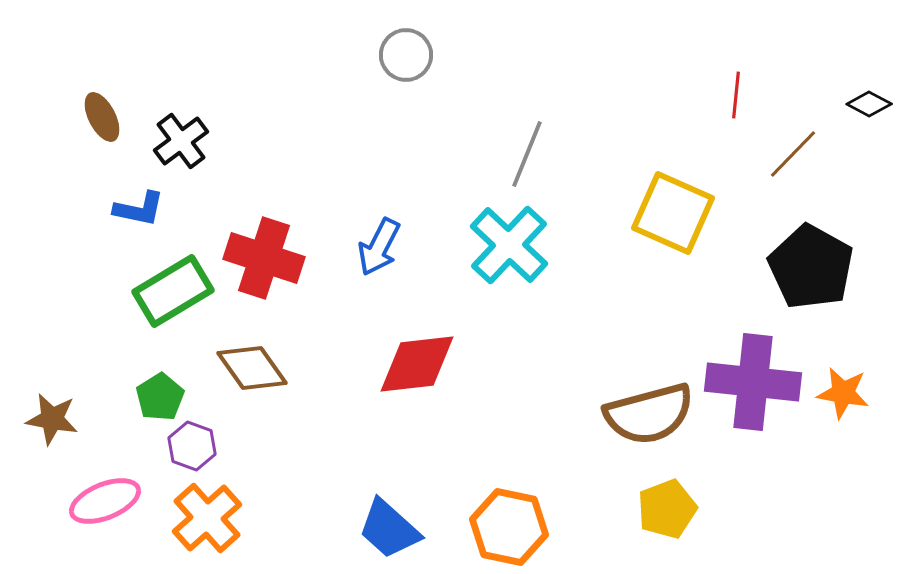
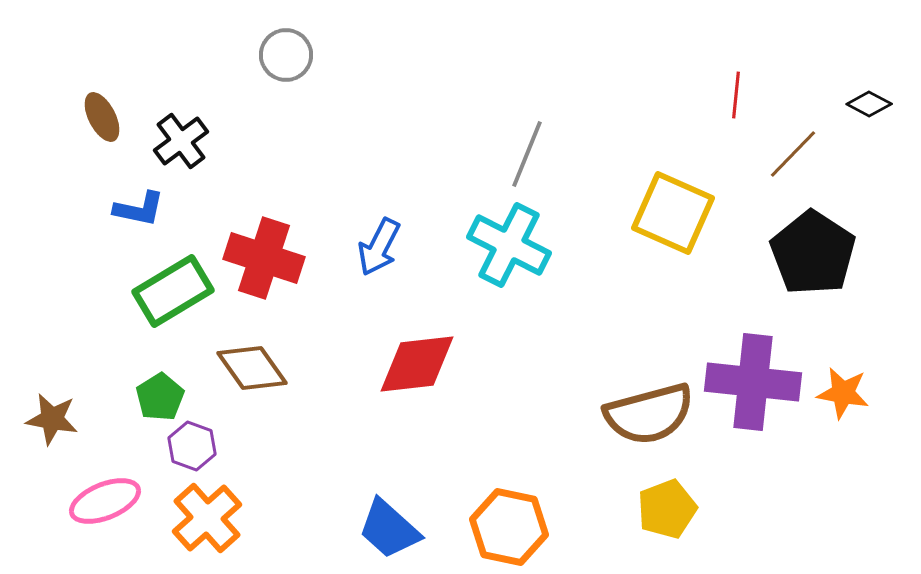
gray circle: moved 120 px left
cyan cross: rotated 16 degrees counterclockwise
black pentagon: moved 2 px right, 14 px up; rotated 4 degrees clockwise
